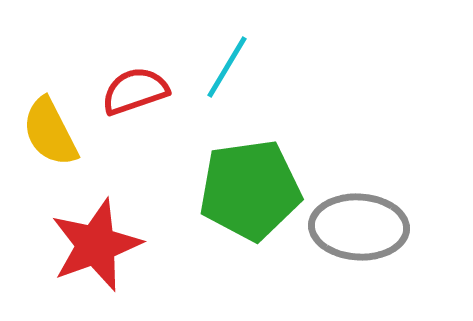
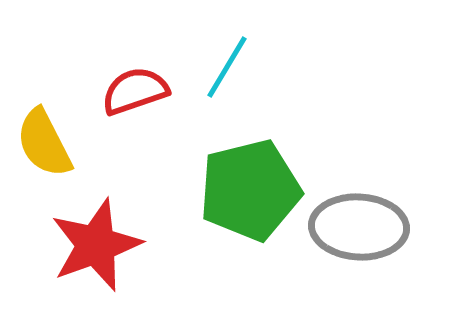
yellow semicircle: moved 6 px left, 11 px down
green pentagon: rotated 6 degrees counterclockwise
